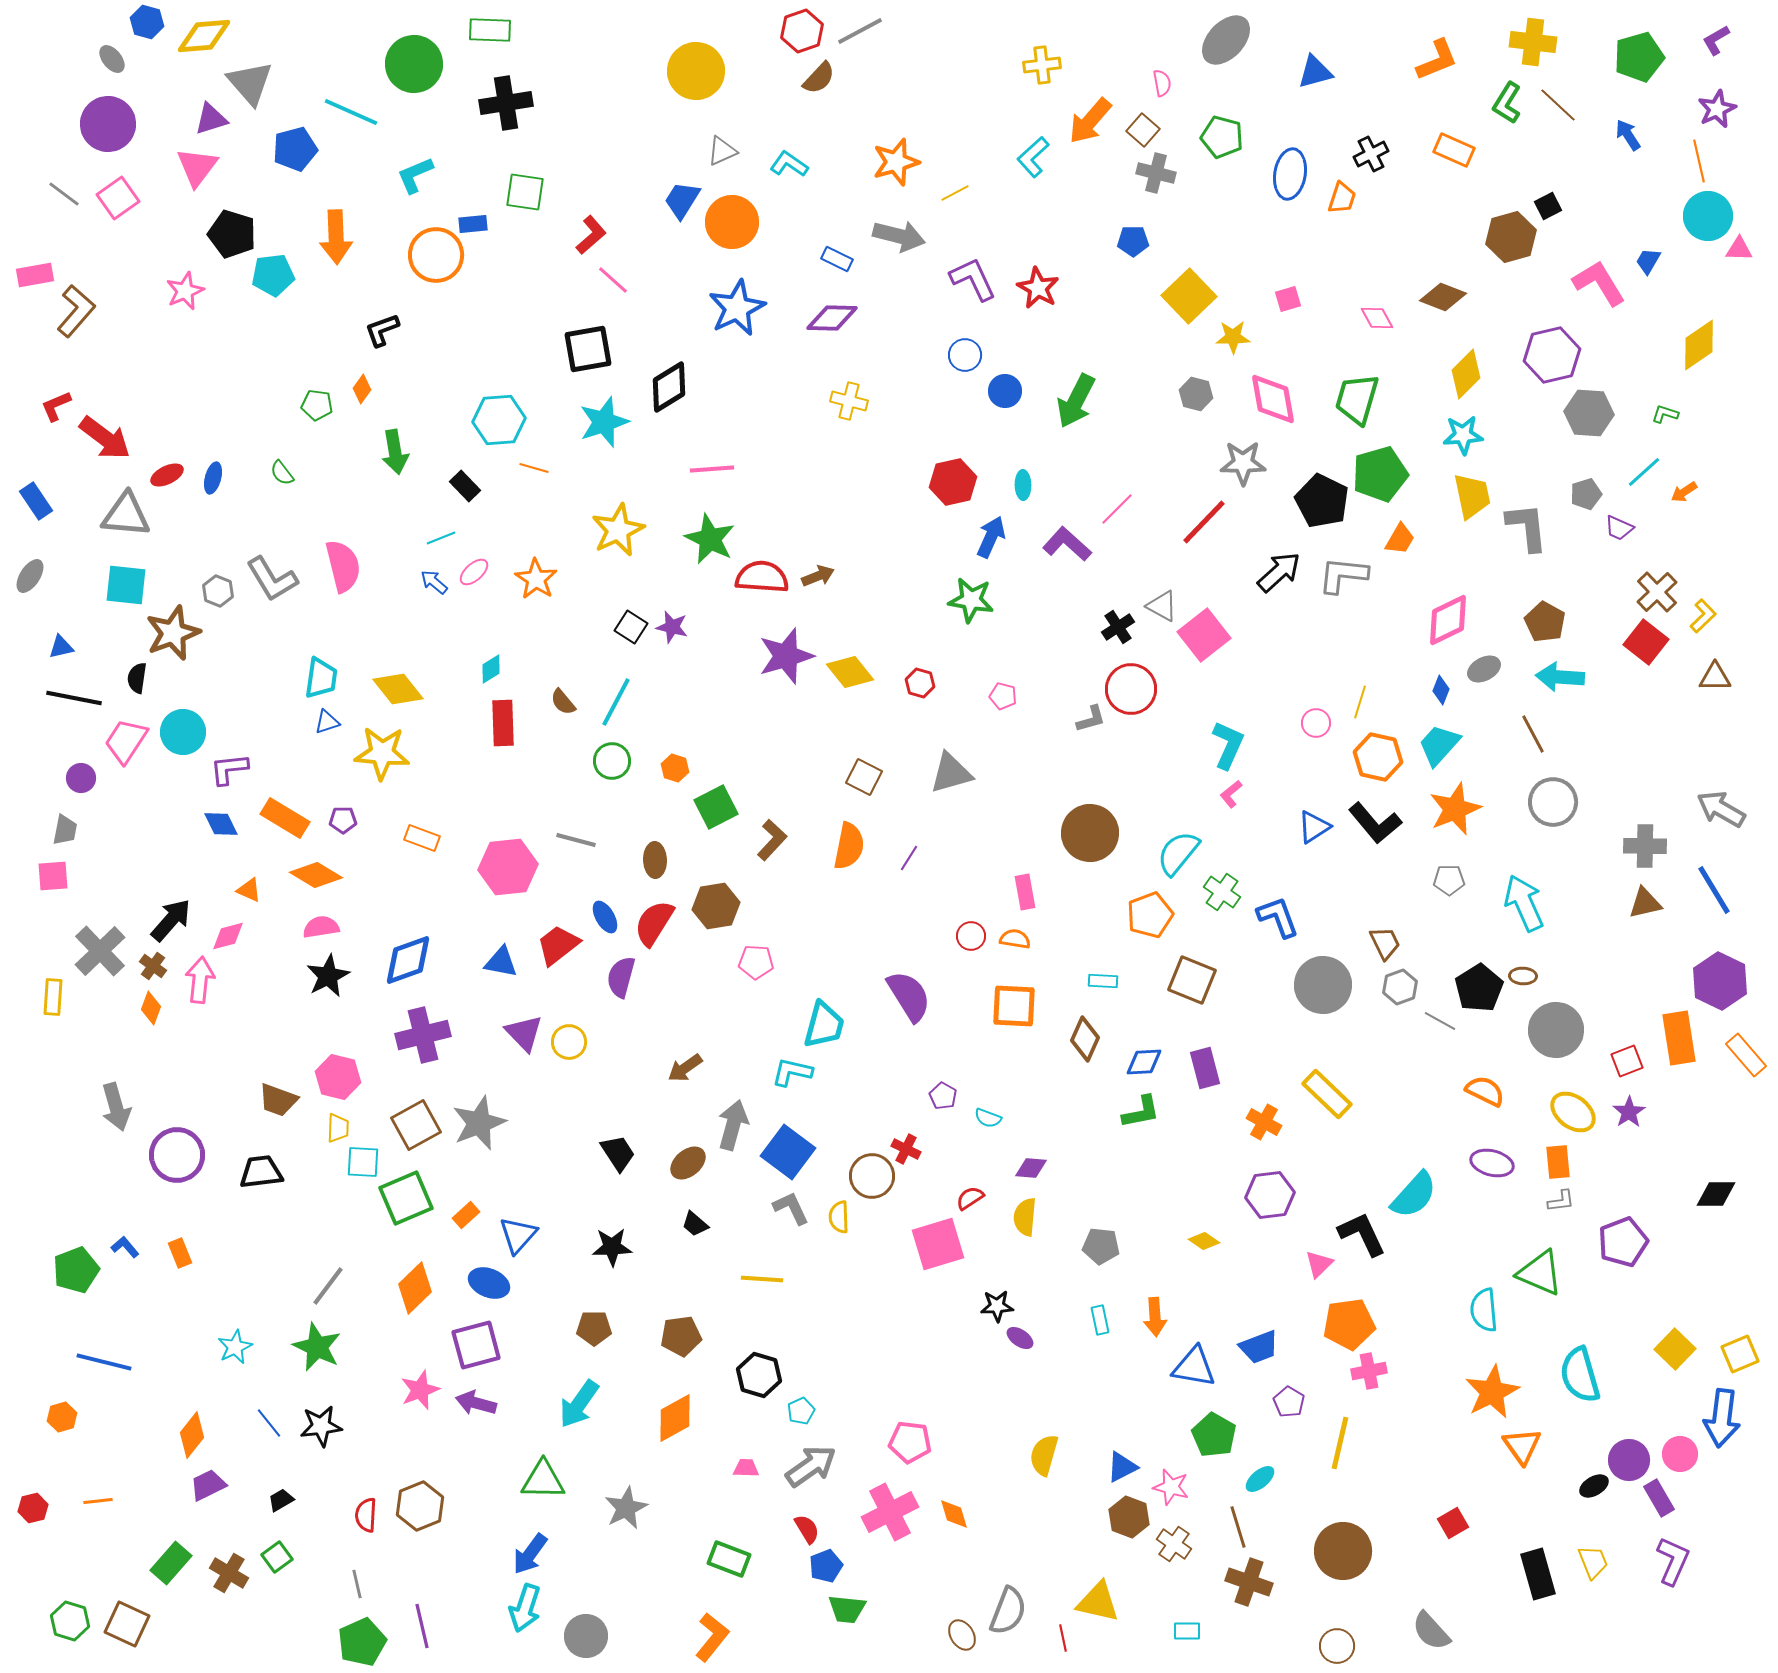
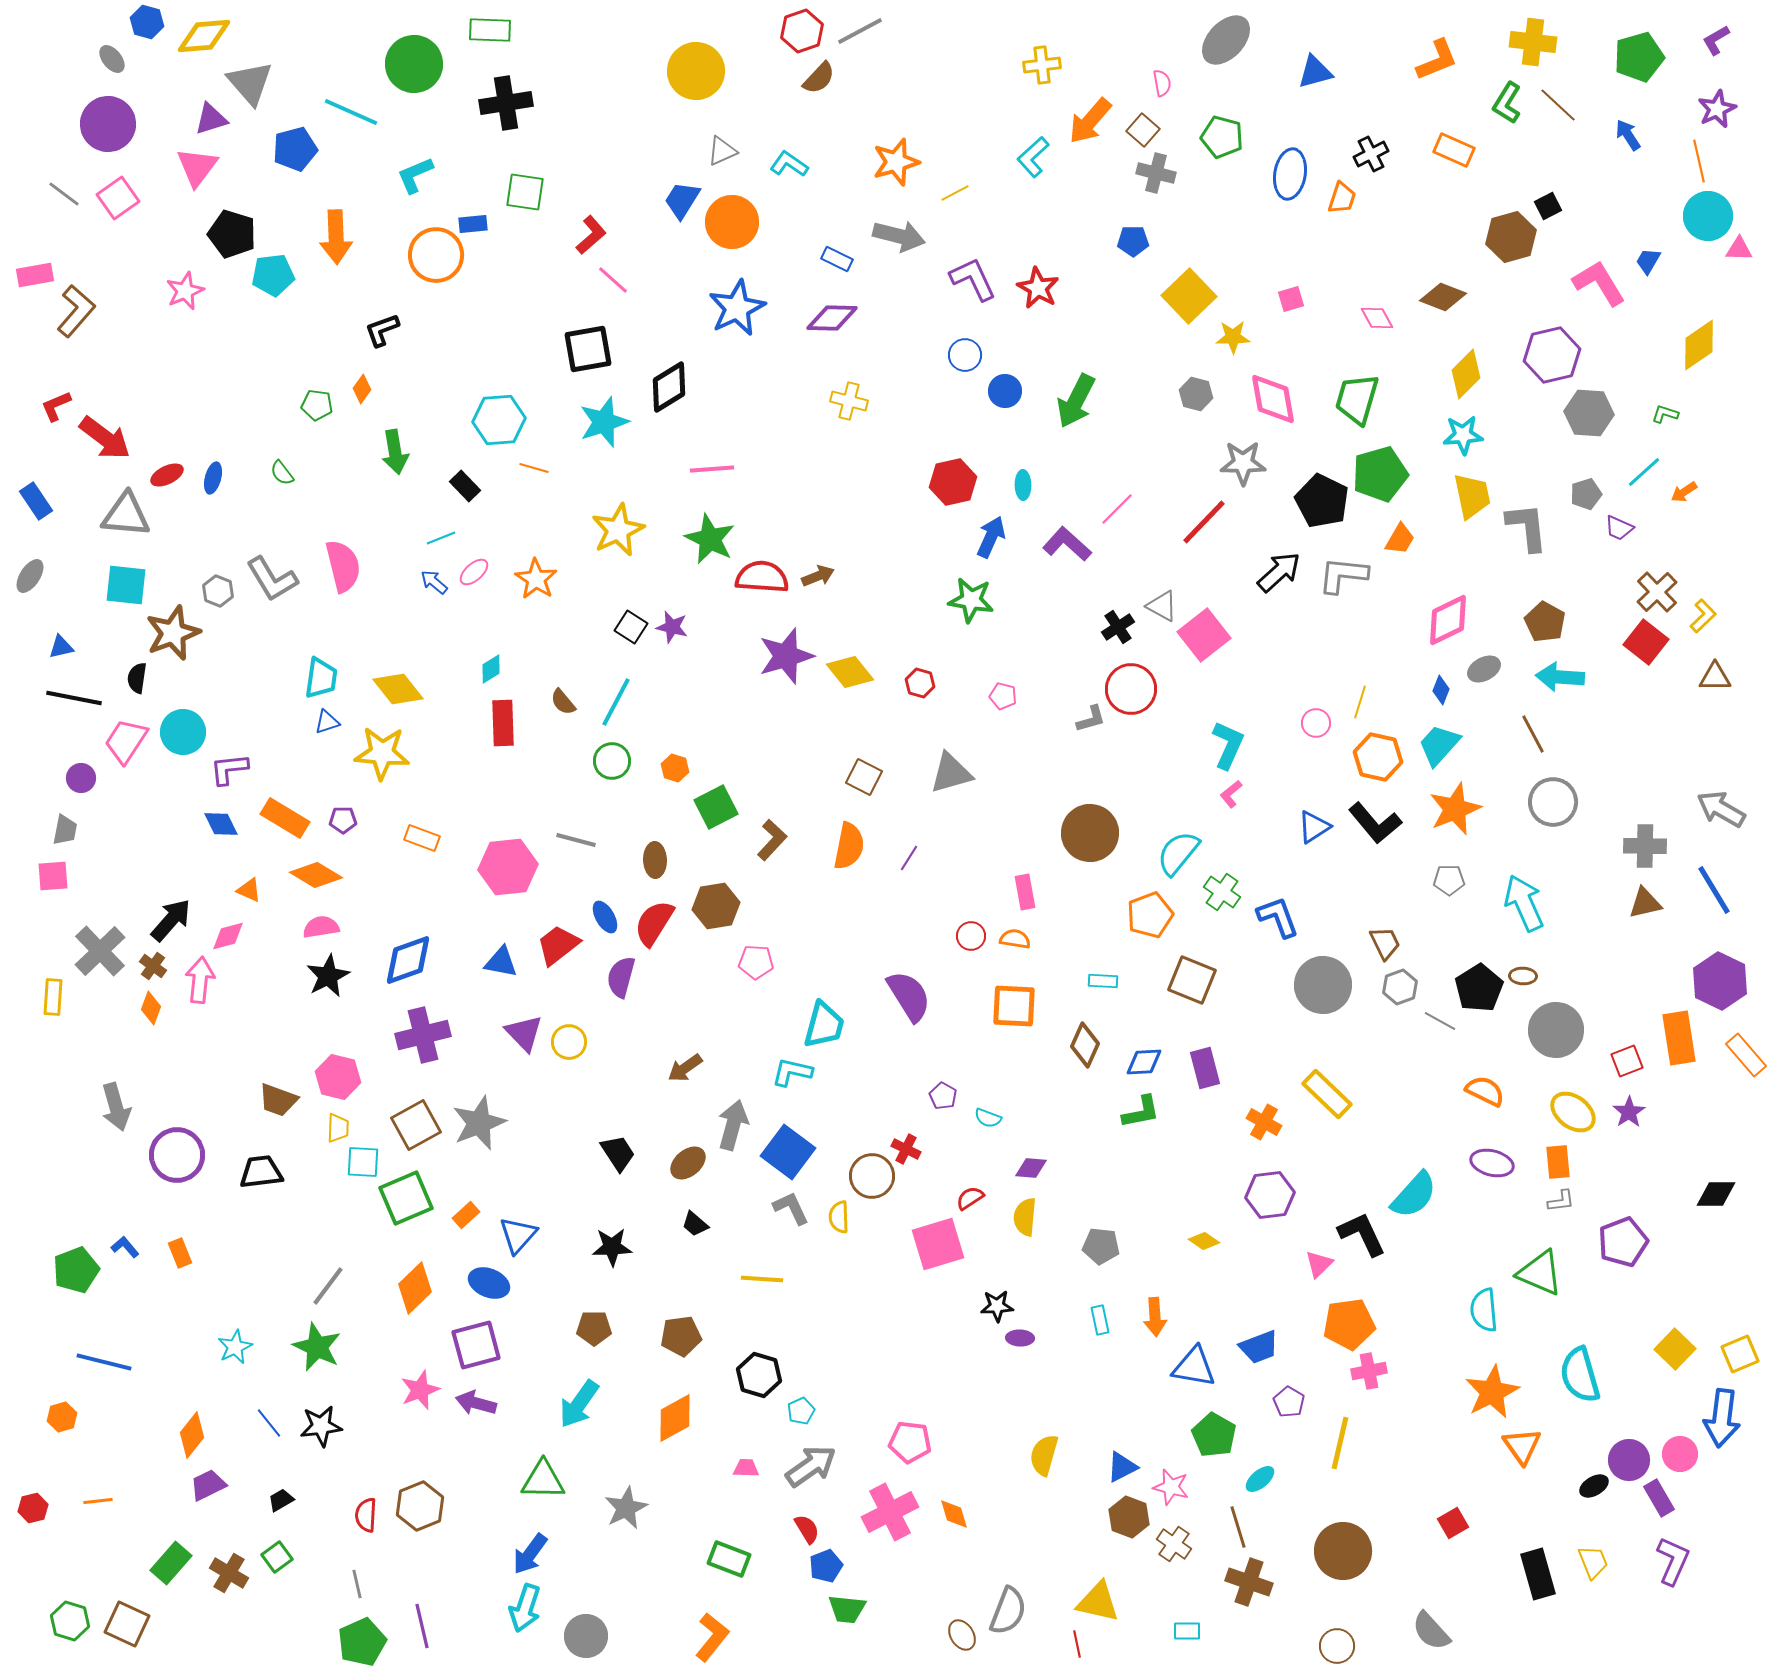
pink square at (1288, 299): moved 3 px right
brown diamond at (1085, 1039): moved 6 px down
purple ellipse at (1020, 1338): rotated 32 degrees counterclockwise
red line at (1063, 1638): moved 14 px right, 6 px down
